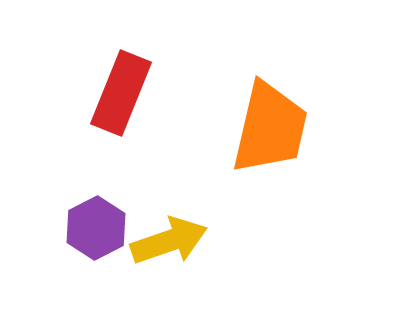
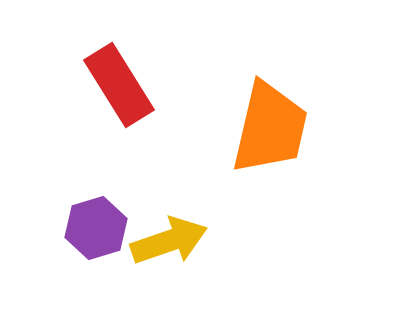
red rectangle: moved 2 px left, 8 px up; rotated 54 degrees counterclockwise
purple hexagon: rotated 10 degrees clockwise
